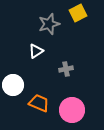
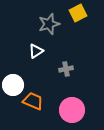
orange trapezoid: moved 6 px left, 2 px up
